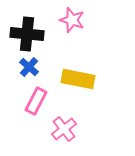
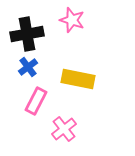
black cross: rotated 16 degrees counterclockwise
blue cross: moved 1 px left; rotated 12 degrees clockwise
